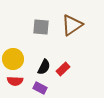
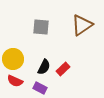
brown triangle: moved 10 px right
red semicircle: rotated 21 degrees clockwise
